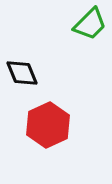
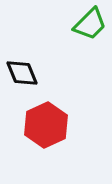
red hexagon: moved 2 px left
